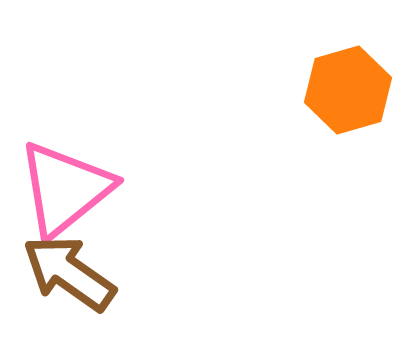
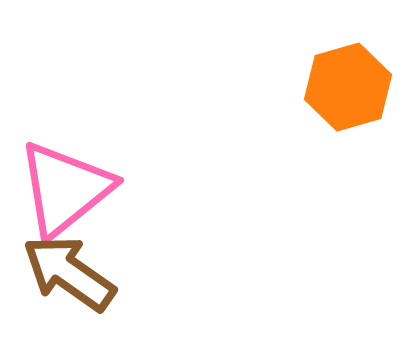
orange hexagon: moved 3 px up
